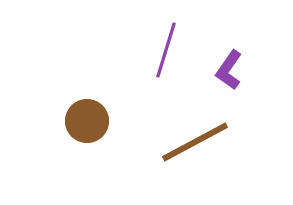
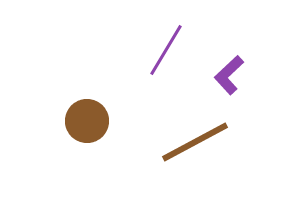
purple line: rotated 14 degrees clockwise
purple L-shape: moved 5 px down; rotated 12 degrees clockwise
